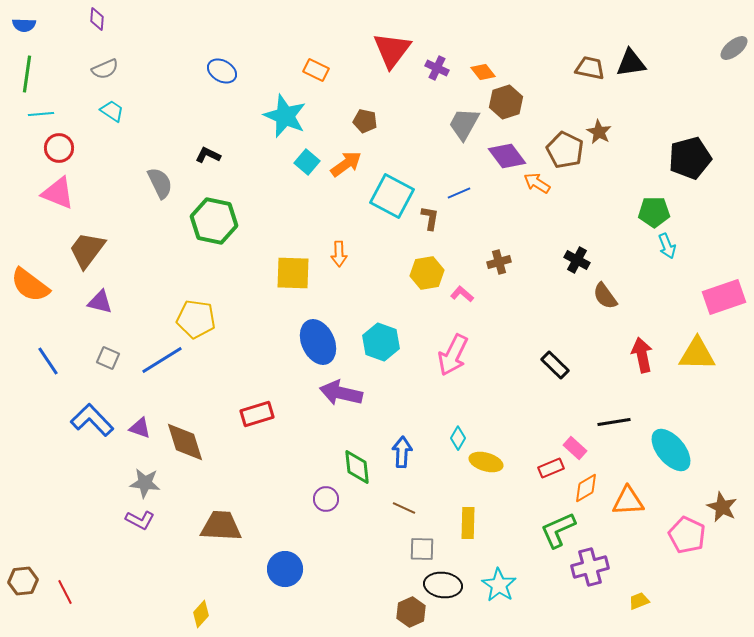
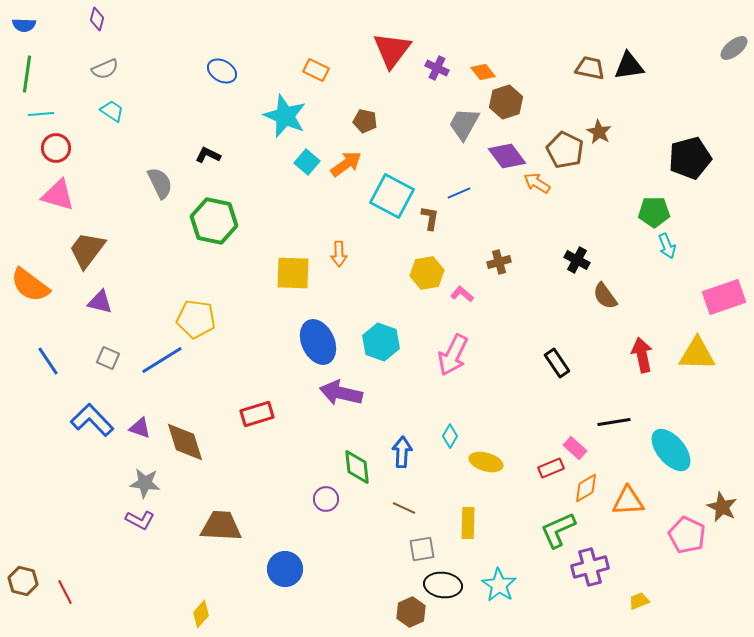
purple diamond at (97, 19): rotated 10 degrees clockwise
black triangle at (631, 63): moved 2 px left, 3 px down
red circle at (59, 148): moved 3 px left
pink triangle at (58, 193): moved 2 px down; rotated 6 degrees counterclockwise
black rectangle at (555, 365): moved 2 px right, 2 px up; rotated 12 degrees clockwise
cyan diamond at (458, 438): moved 8 px left, 2 px up
gray square at (422, 549): rotated 12 degrees counterclockwise
brown hexagon at (23, 581): rotated 20 degrees clockwise
